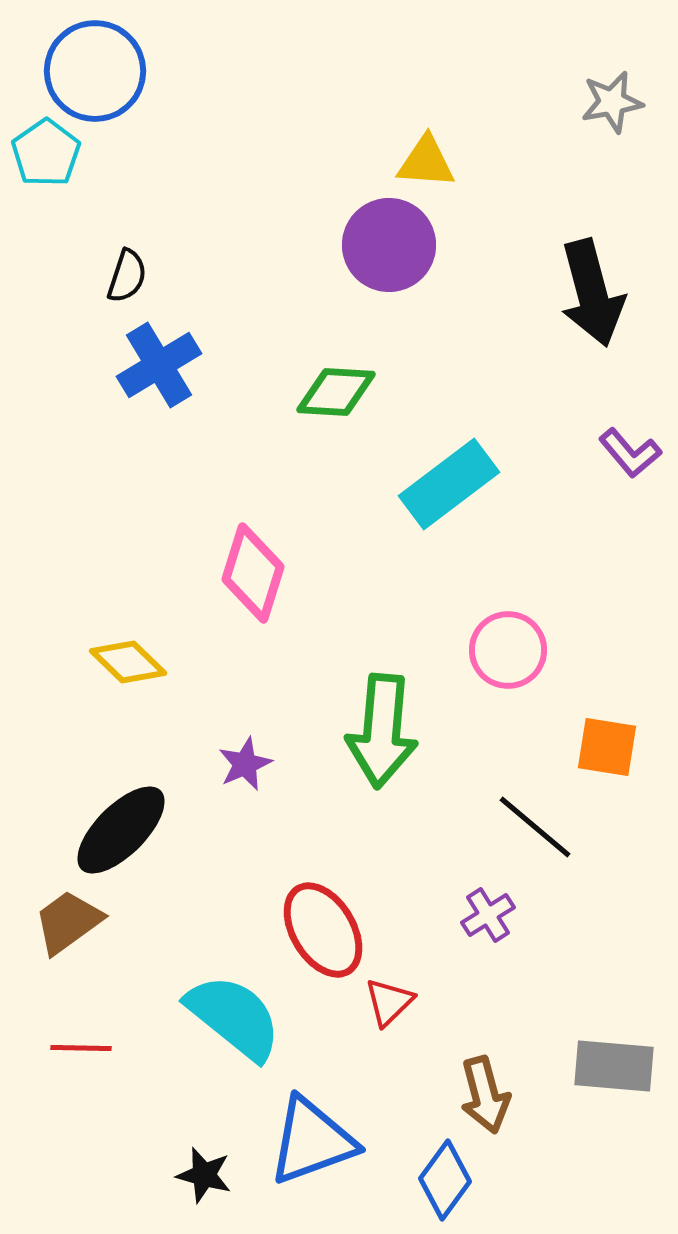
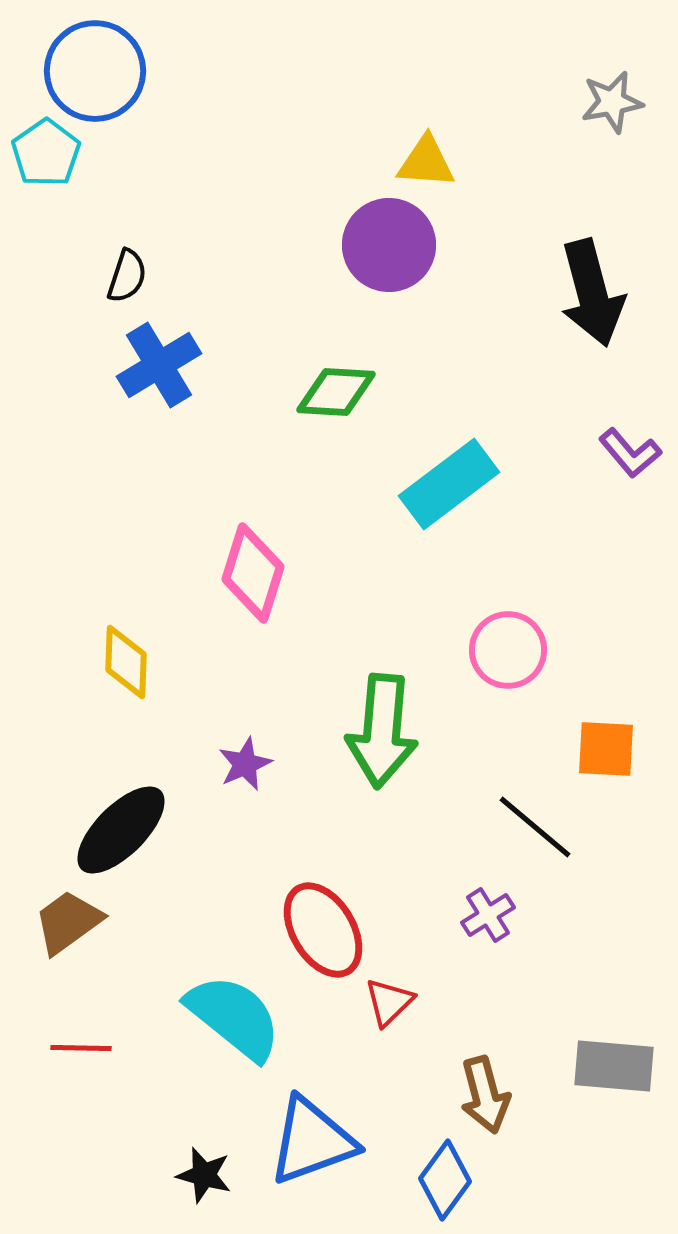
yellow diamond: moved 2 px left; rotated 48 degrees clockwise
orange square: moved 1 px left, 2 px down; rotated 6 degrees counterclockwise
